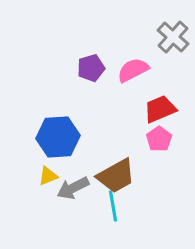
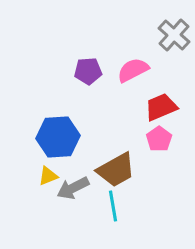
gray cross: moved 1 px right, 2 px up
purple pentagon: moved 3 px left, 3 px down; rotated 12 degrees clockwise
red trapezoid: moved 1 px right, 2 px up
brown trapezoid: moved 6 px up
